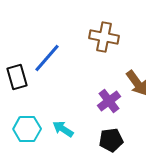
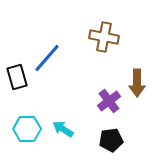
brown arrow: rotated 36 degrees clockwise
